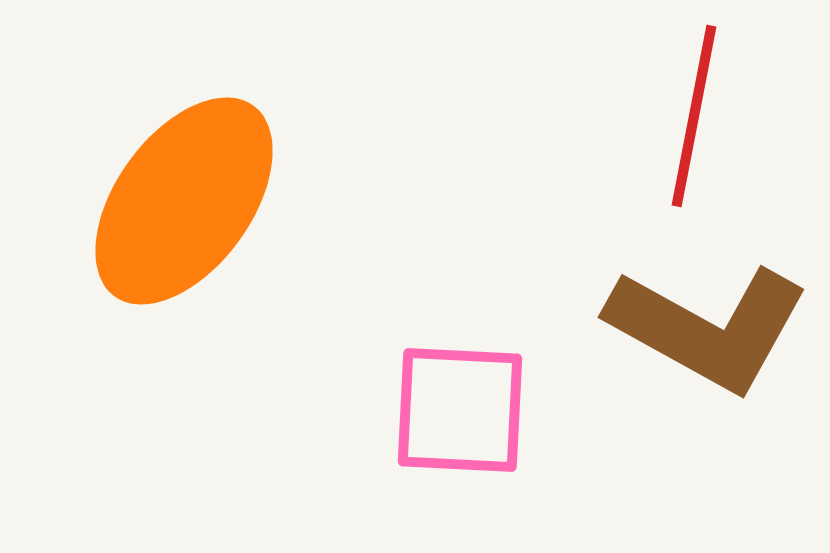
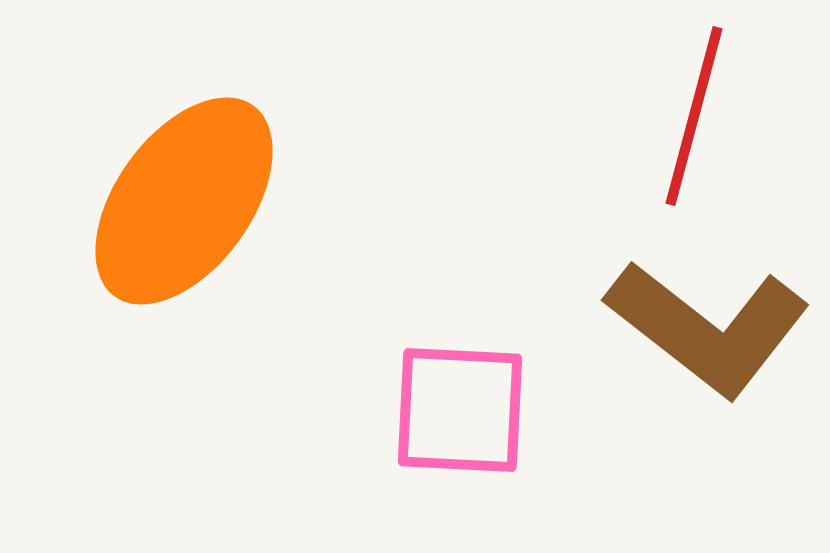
red line: rotated 4 degrees clockwise
brown L-shape: rotated 9 degrees clockwise
